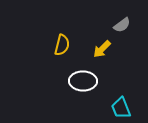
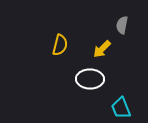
gray semicircle: rotated 138 degrees clockwise
yellow semicircle: moved 2 px left
white ellipse: moved 7 px right, 2 px up
